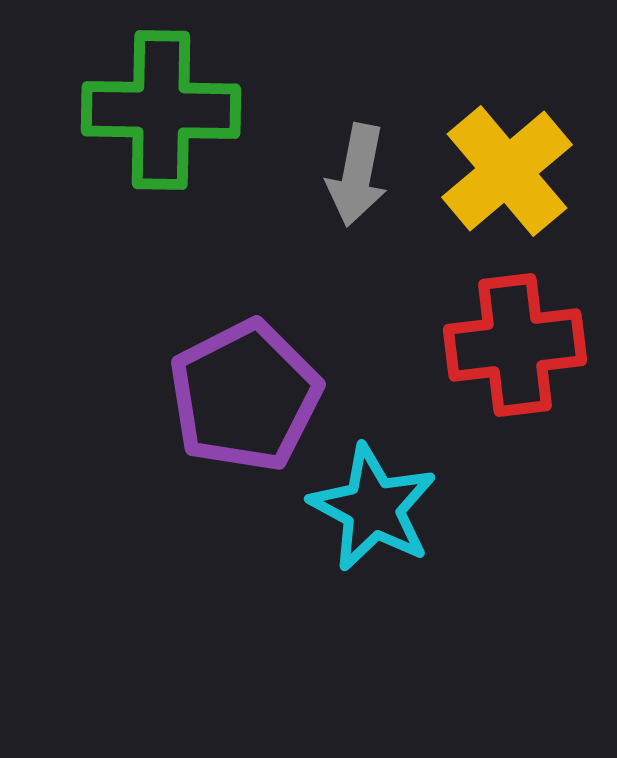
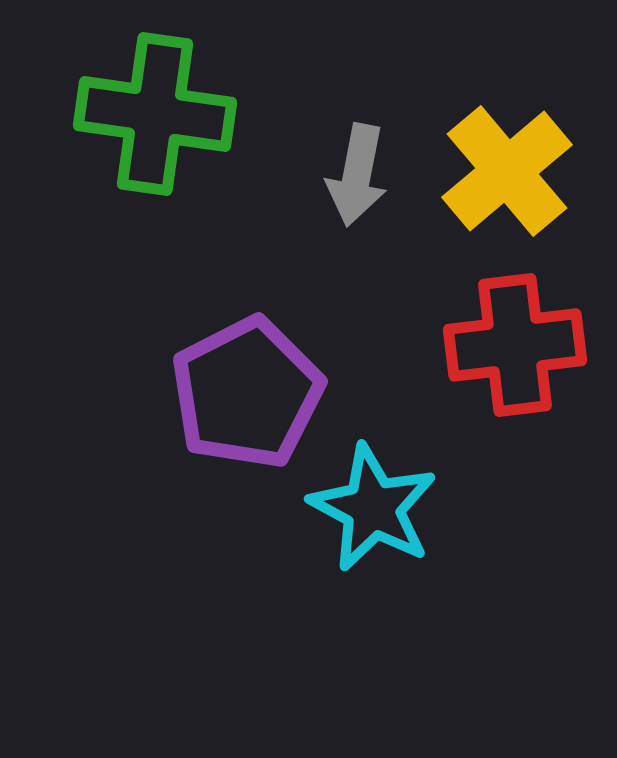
green cross: moved 6 px left, 4 px down; rotated 7 degrees clockwise
purple pentagon: moved 2 px right, 3 px up
